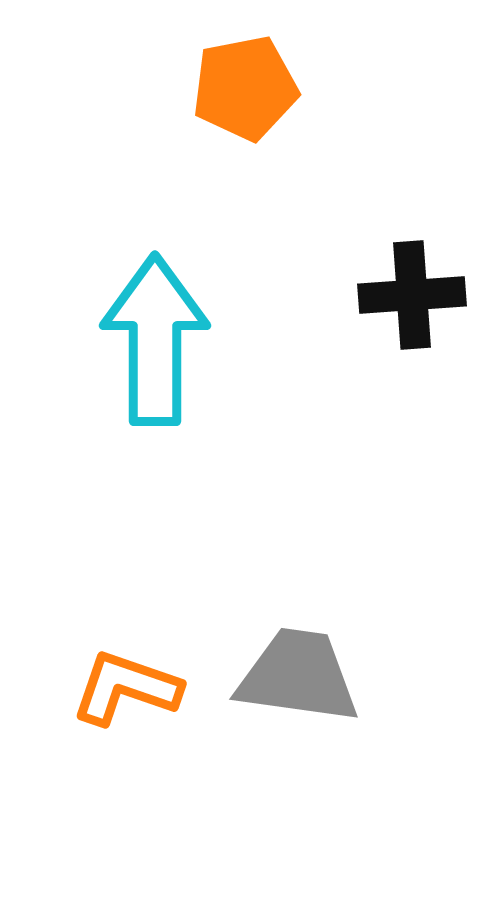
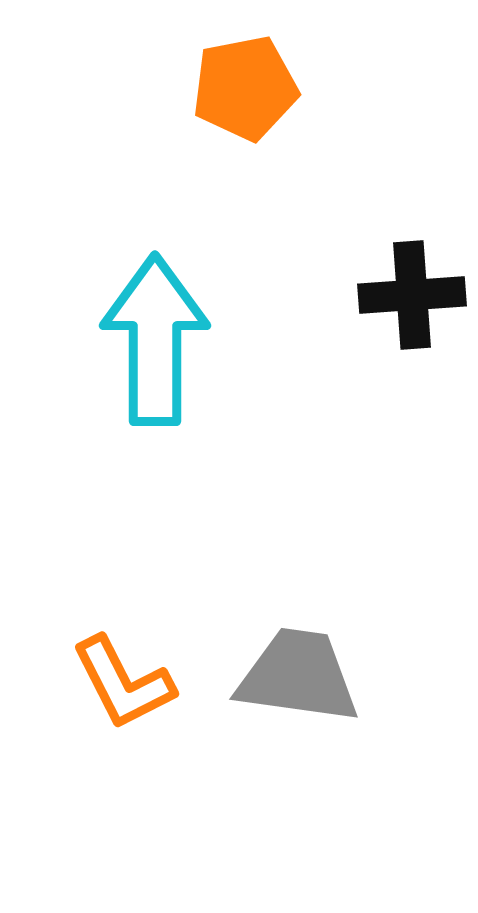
orange L-shape: moved 3 px left, 5 px up; rotated 136 degrees counterclockwise
